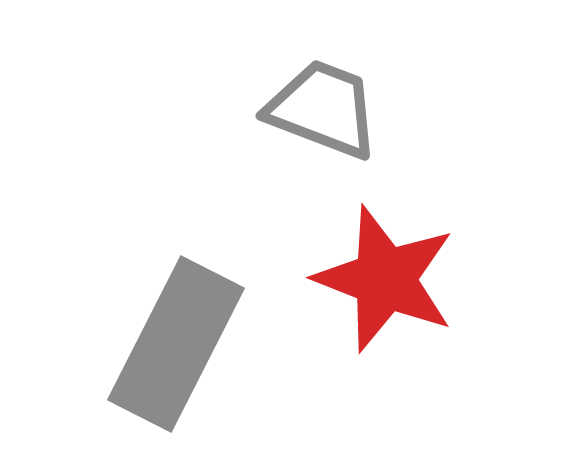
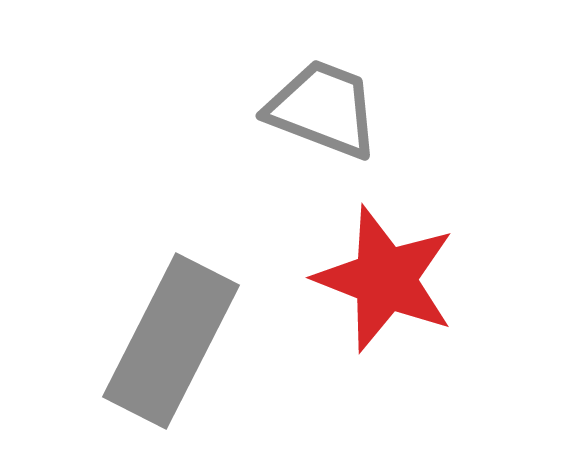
gray rectangle: moved 5 px left, 3 px up
